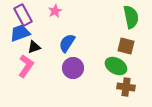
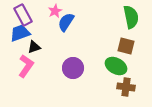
blue semicircle: moved 1 px left, 21 px up
